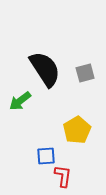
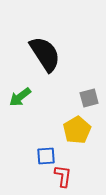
black semicircle: moved 15 px up
gray square: moved 4 px right, 25 px down
green arrow: moved 4 px up
